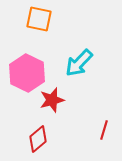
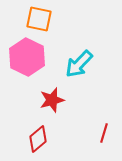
cyan arrow: moved 1 px down
pink hexagon: moved 16 px up
red line: moved 3 px down
